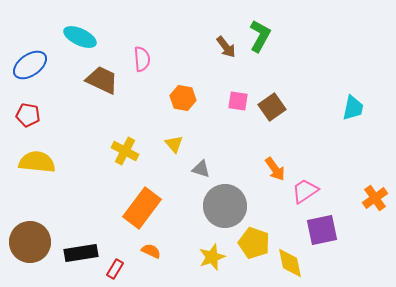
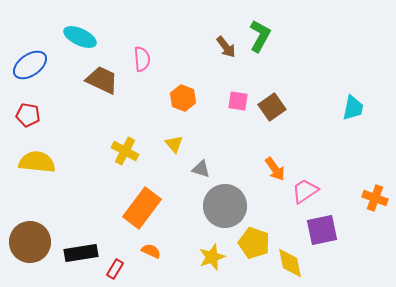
orange hexagon: rotated 10 degrees clockwise
orange cross: rotated 35 degrees counterclockwise
